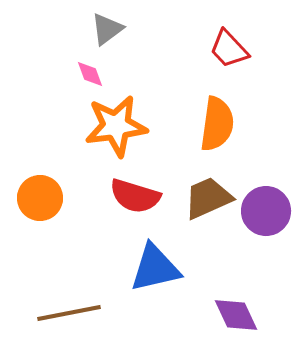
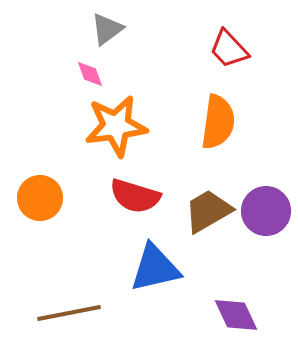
orange semicircle: moved 1 px right, 2 px up
brown trapezoid: moved 13 px down; rotated 6 degrees counterclockwise
